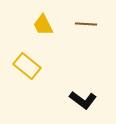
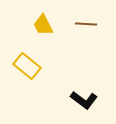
black L-shape: moved 1 px right
